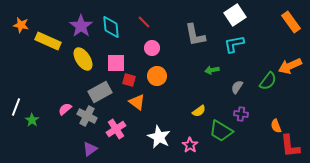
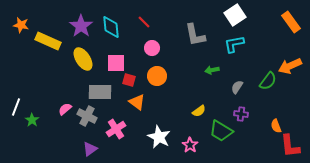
gray rectangle: rotated 30 degrees clockwise
